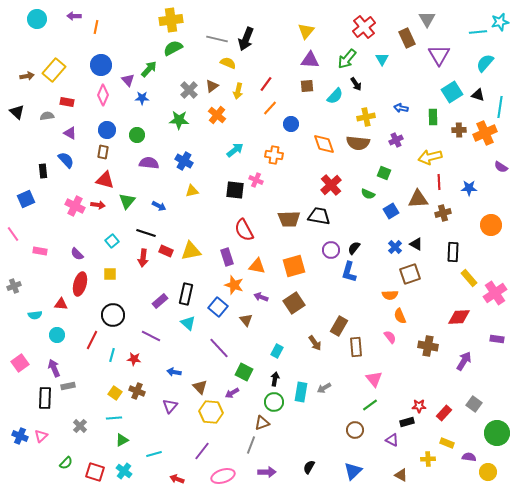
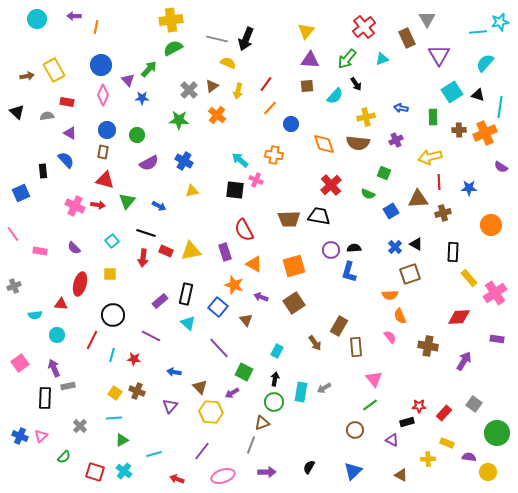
cyan triangle at (382, 59): rotated 40 degrees clockwise
yellow rectangle at (54, 70): rotated 70 degrees counterclockwise
cyan arrow at (235, 150): moved 5 px right, 10 px down; rotated 102 degrees counterclockwise
purple semicircle at (149, 163): rotated 144 degrees clockwise
blue square at (26, 199): moved 5 px left, 6 px up
black semicircle at (354, 248): rotated 48 degrees clockwise
purple semicircle at (77, 254): moved 3 px left, 6 px up
purple rectangle at (227, 257): moved 2 px left, 5 px up
orange triangle at (257, 266): moved 3 px left, 2 px up; rotated 18 degrees clockwise
green semicircle at (66, 463): moved 2 px left, 6 px up
